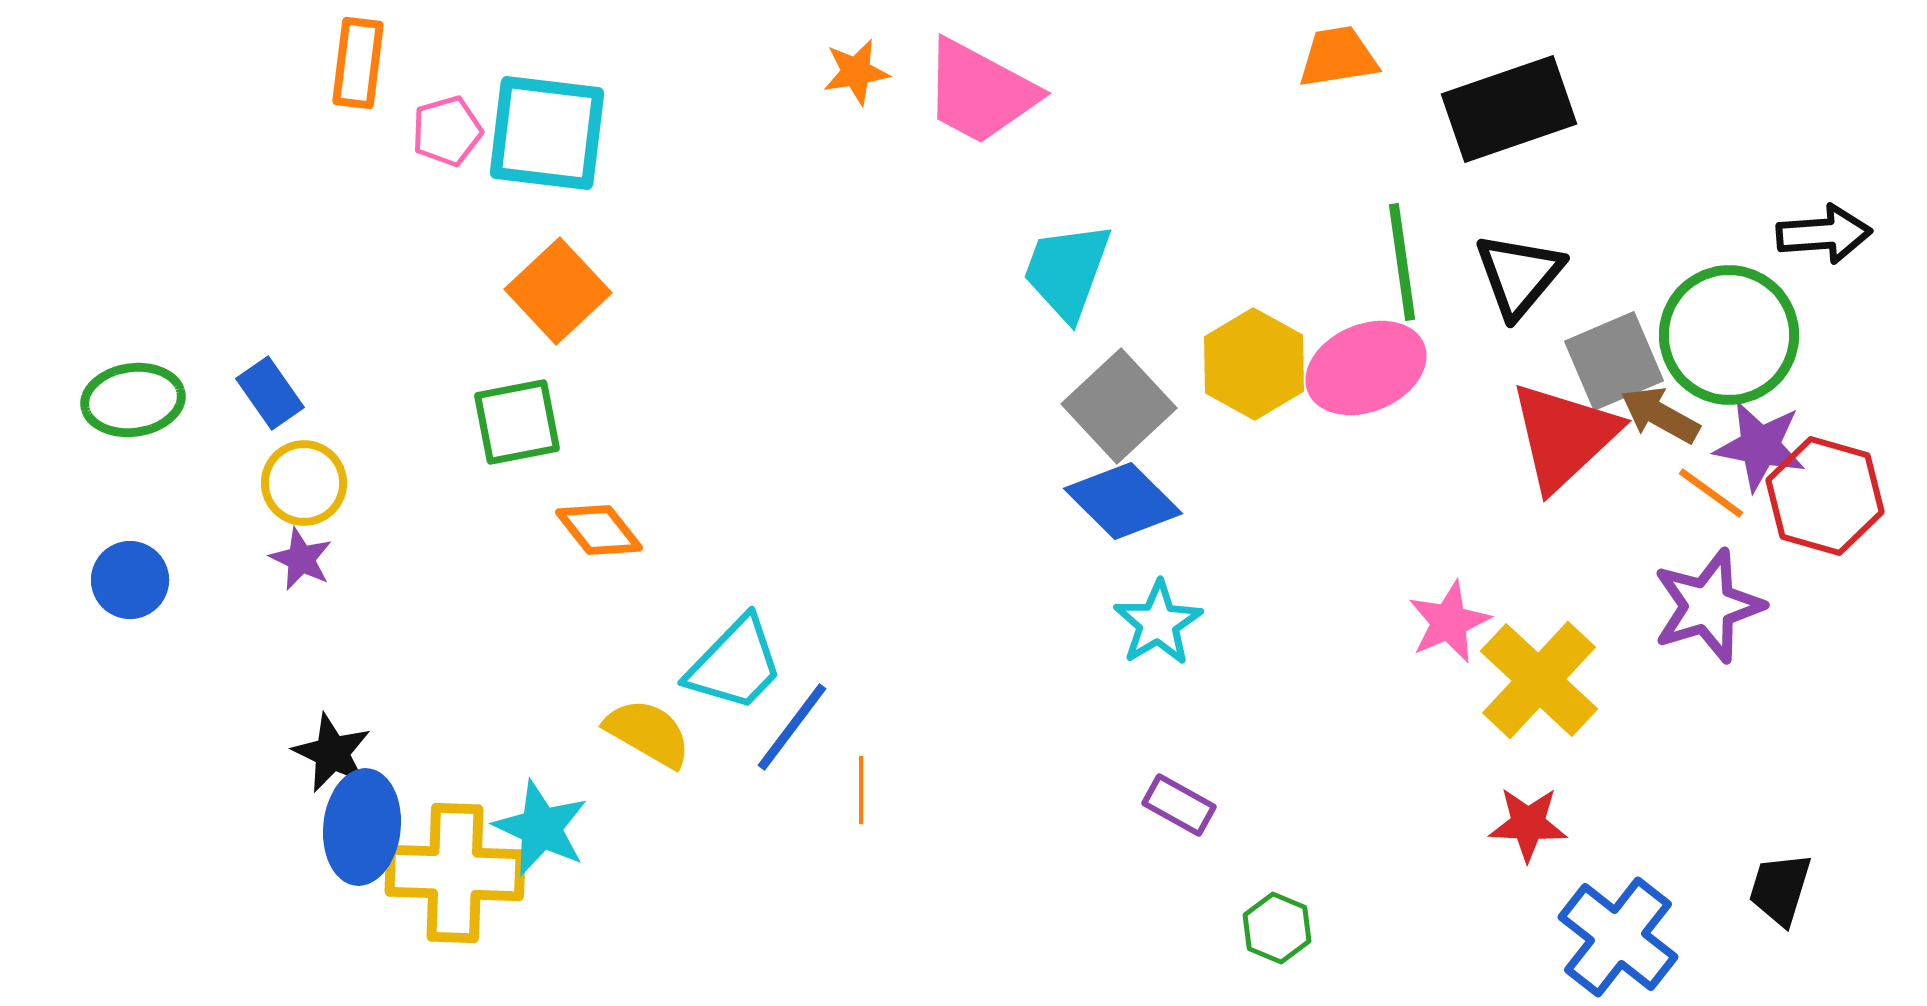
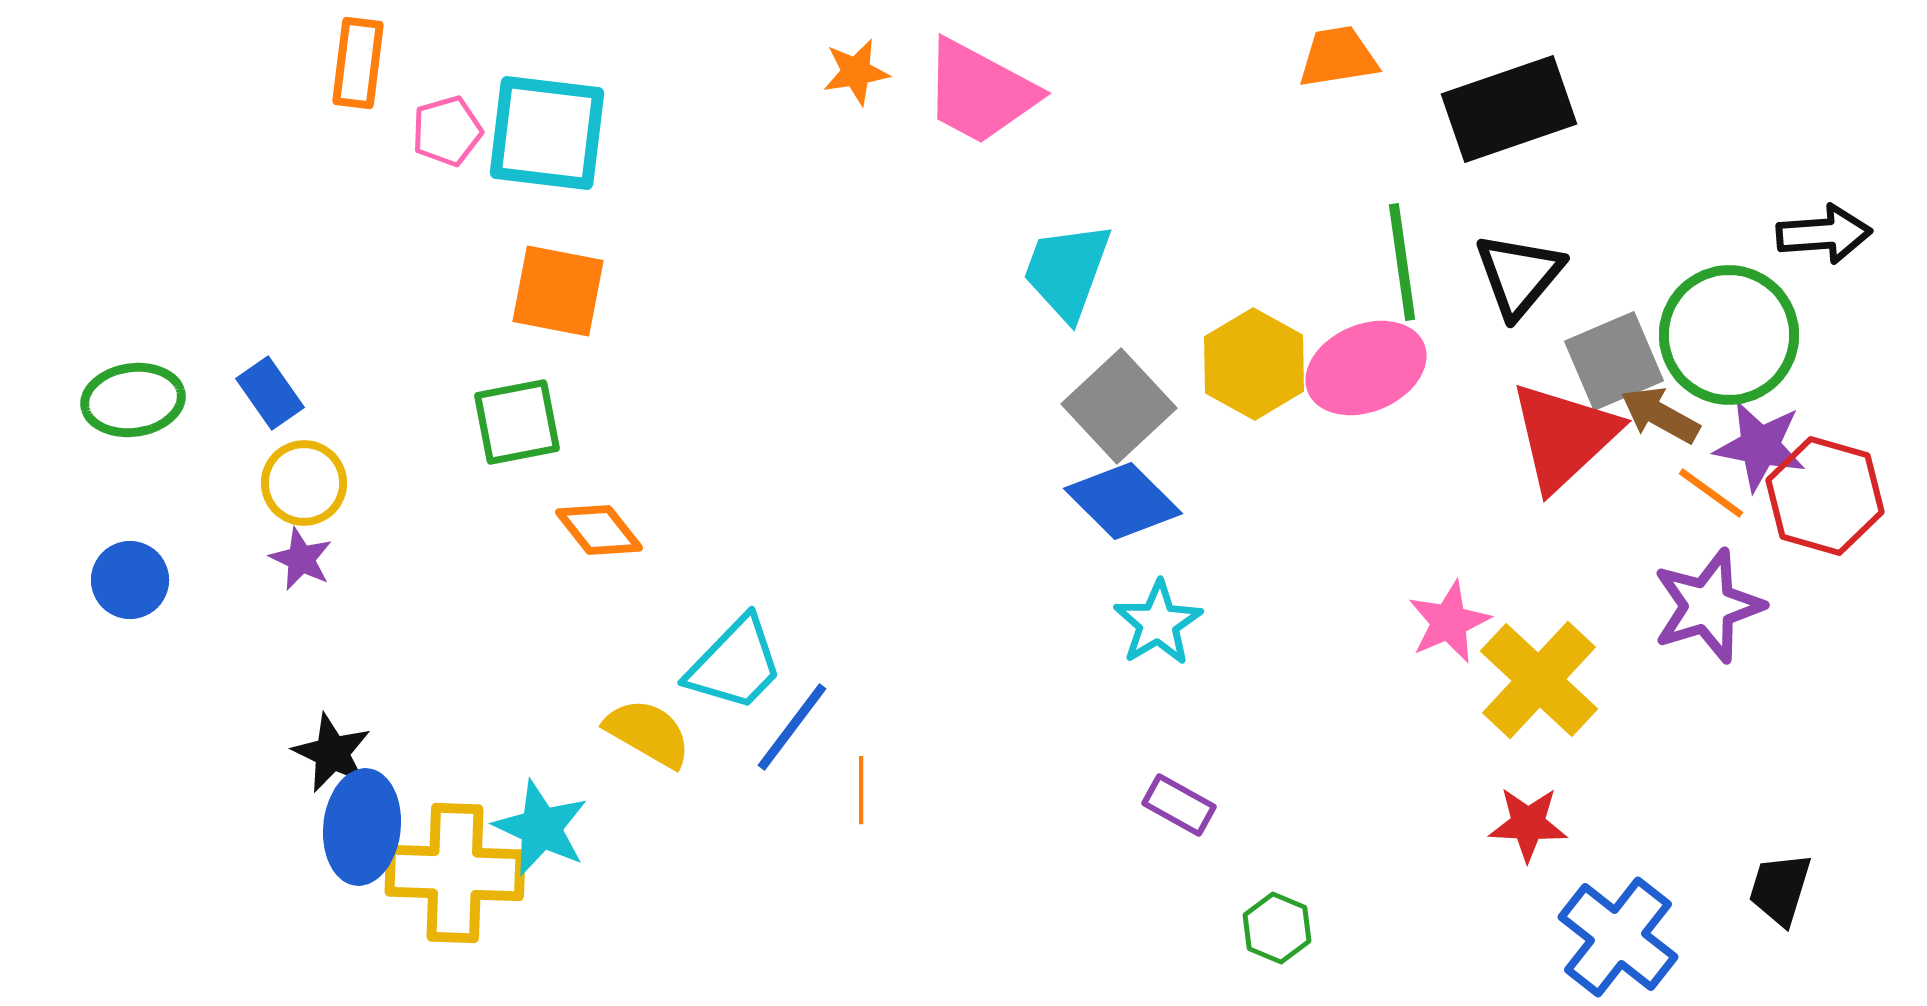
orange square at (558, 291): rotated 36 degrees counterclockwise
